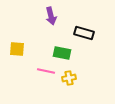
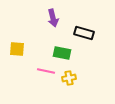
purple arrow: moved 2 px right, 2 px down
